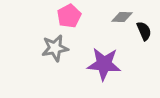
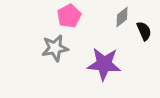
gray diamond: rotated 40 degrees counterclockwise
